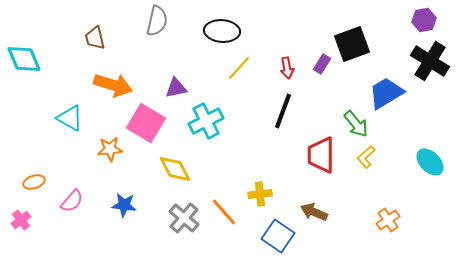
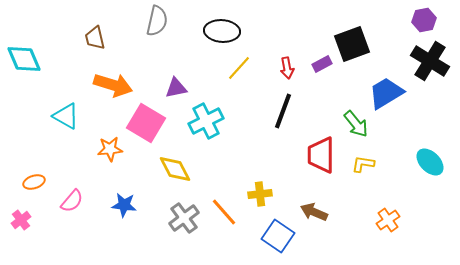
purple rectangle: rotated 30 degrees clockwise
cyan triangle: moved 4 px left, 2 px up
yellow L-shape: moved 3 px left, 7 px down; rotated 50 degrees clockwise
gray cross: rotated 12 degrees clockwise
